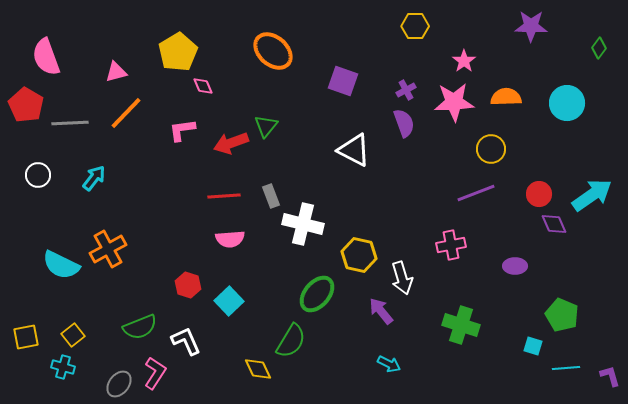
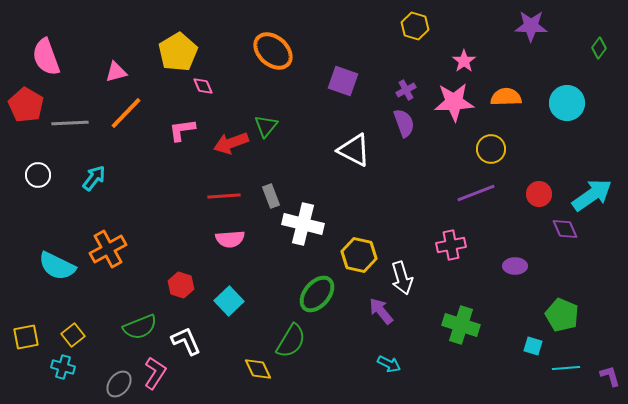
yellow hexagon at (415, 26): rotated 16 degrees clockwise
purple diamond at (554, 224): moved 11 px right, 5 px down
cyan semicircle at (61, 265): moved 4 px left, 1 px down
red hexagon at (188, 285): moved 7 px left
